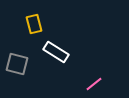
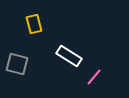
white rectangle: moved 13 px right, 4 px down
pink line: moved 7 px up; rotated 12 degrees counterclockwise
